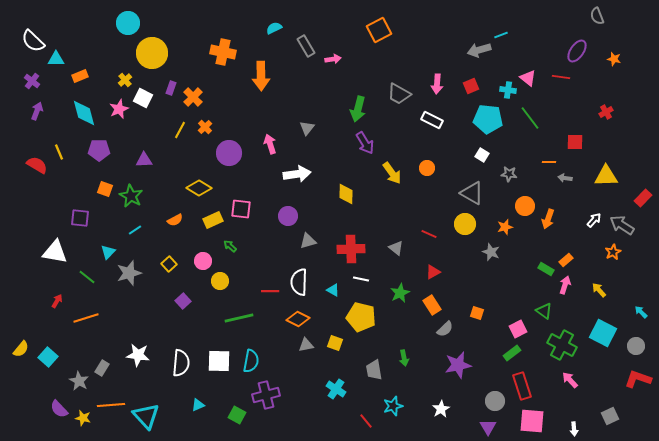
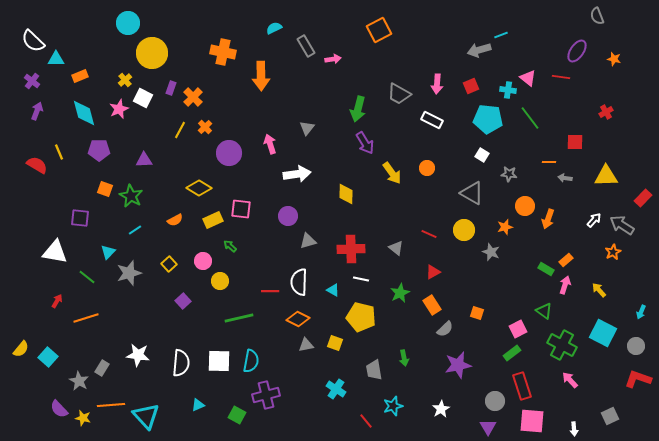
yellow circle at (465, 224): moved 1 px left, 6 px down
cyan arrow at (641, 312): rotated 112 degrees counterclockwise
